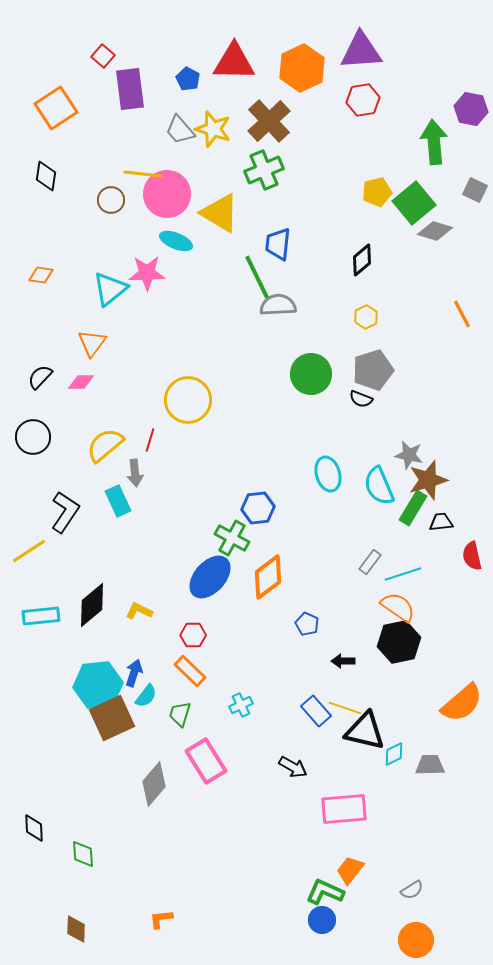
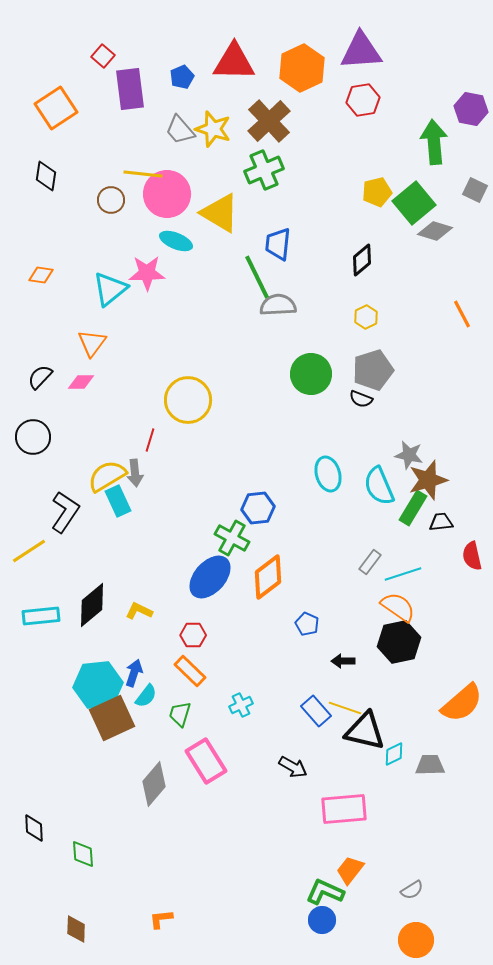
blue pentagon at (188, 79): moved 6 px left, 2 px up; rotated 20 degrees clockwise
yellow semicircle at (105, 445): moved 2 px right, 31 px down; rotated 9 degrees clockwise
